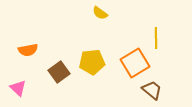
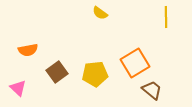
yellow line: moved 10 px right, 21 px up
yellow pentagon: moved 3 px right, 12 px down
brown square: moved 2 px left
